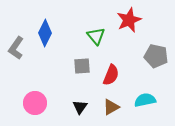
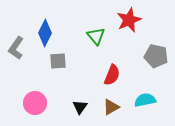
gray square: moved 24 px left, 5 px up
red semicircle: moved 1 px right
